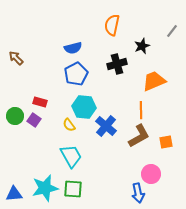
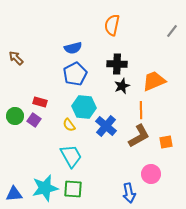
black star: moved 20 px left, 40 px down
black cross: rotated 18 degrees clockwise
blue pentagon: moved 1 px left
blue arrow: moved 9 px left
